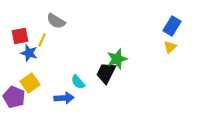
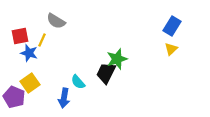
yellow triangle: moved 1 px right, 2 px down
blue arrow: rotated 102 degrees clockwise
